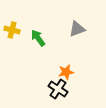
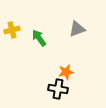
yellow cross: rotated 28 degrees counterclockwise
green arrow: moved 1 px right
black cross: rotated 24 degrees counterclockwise
